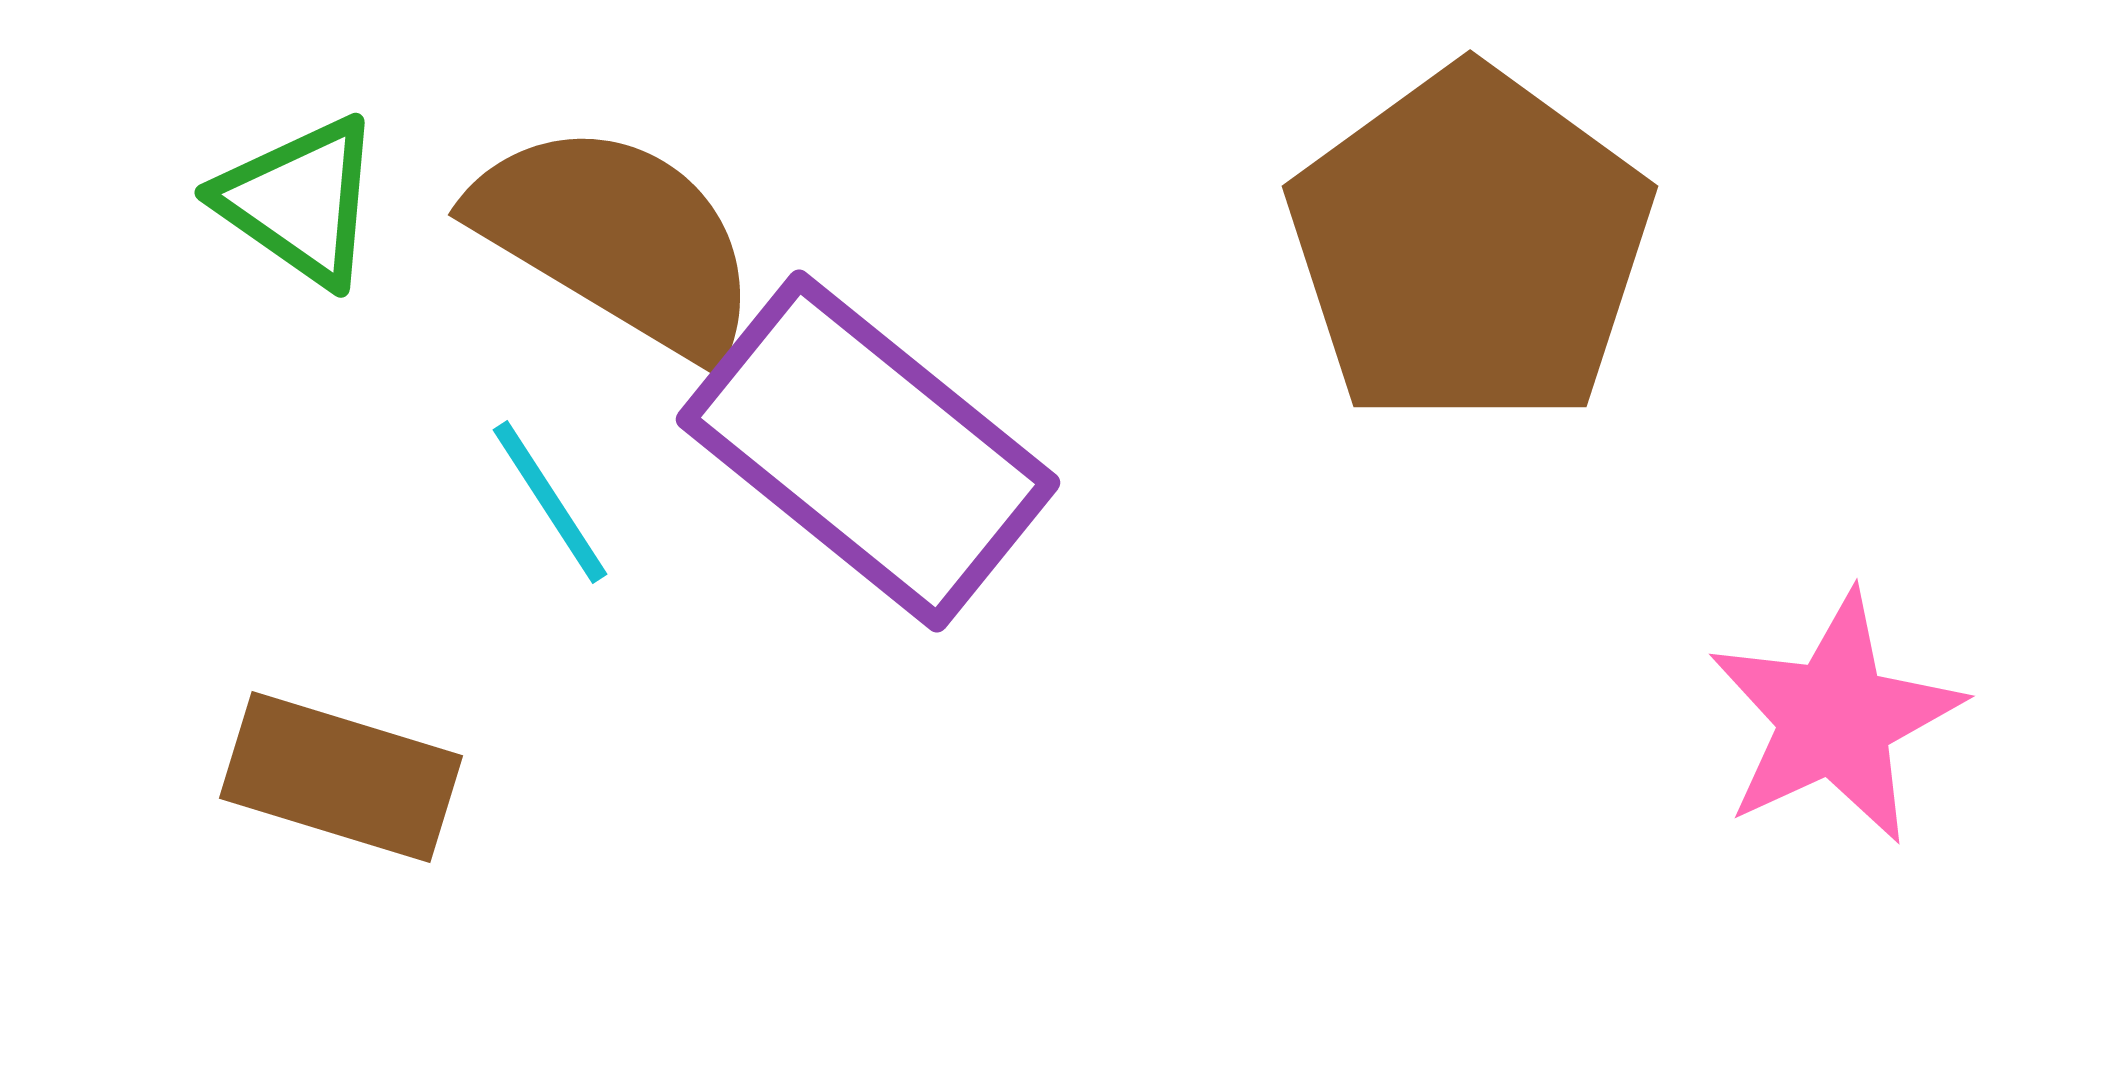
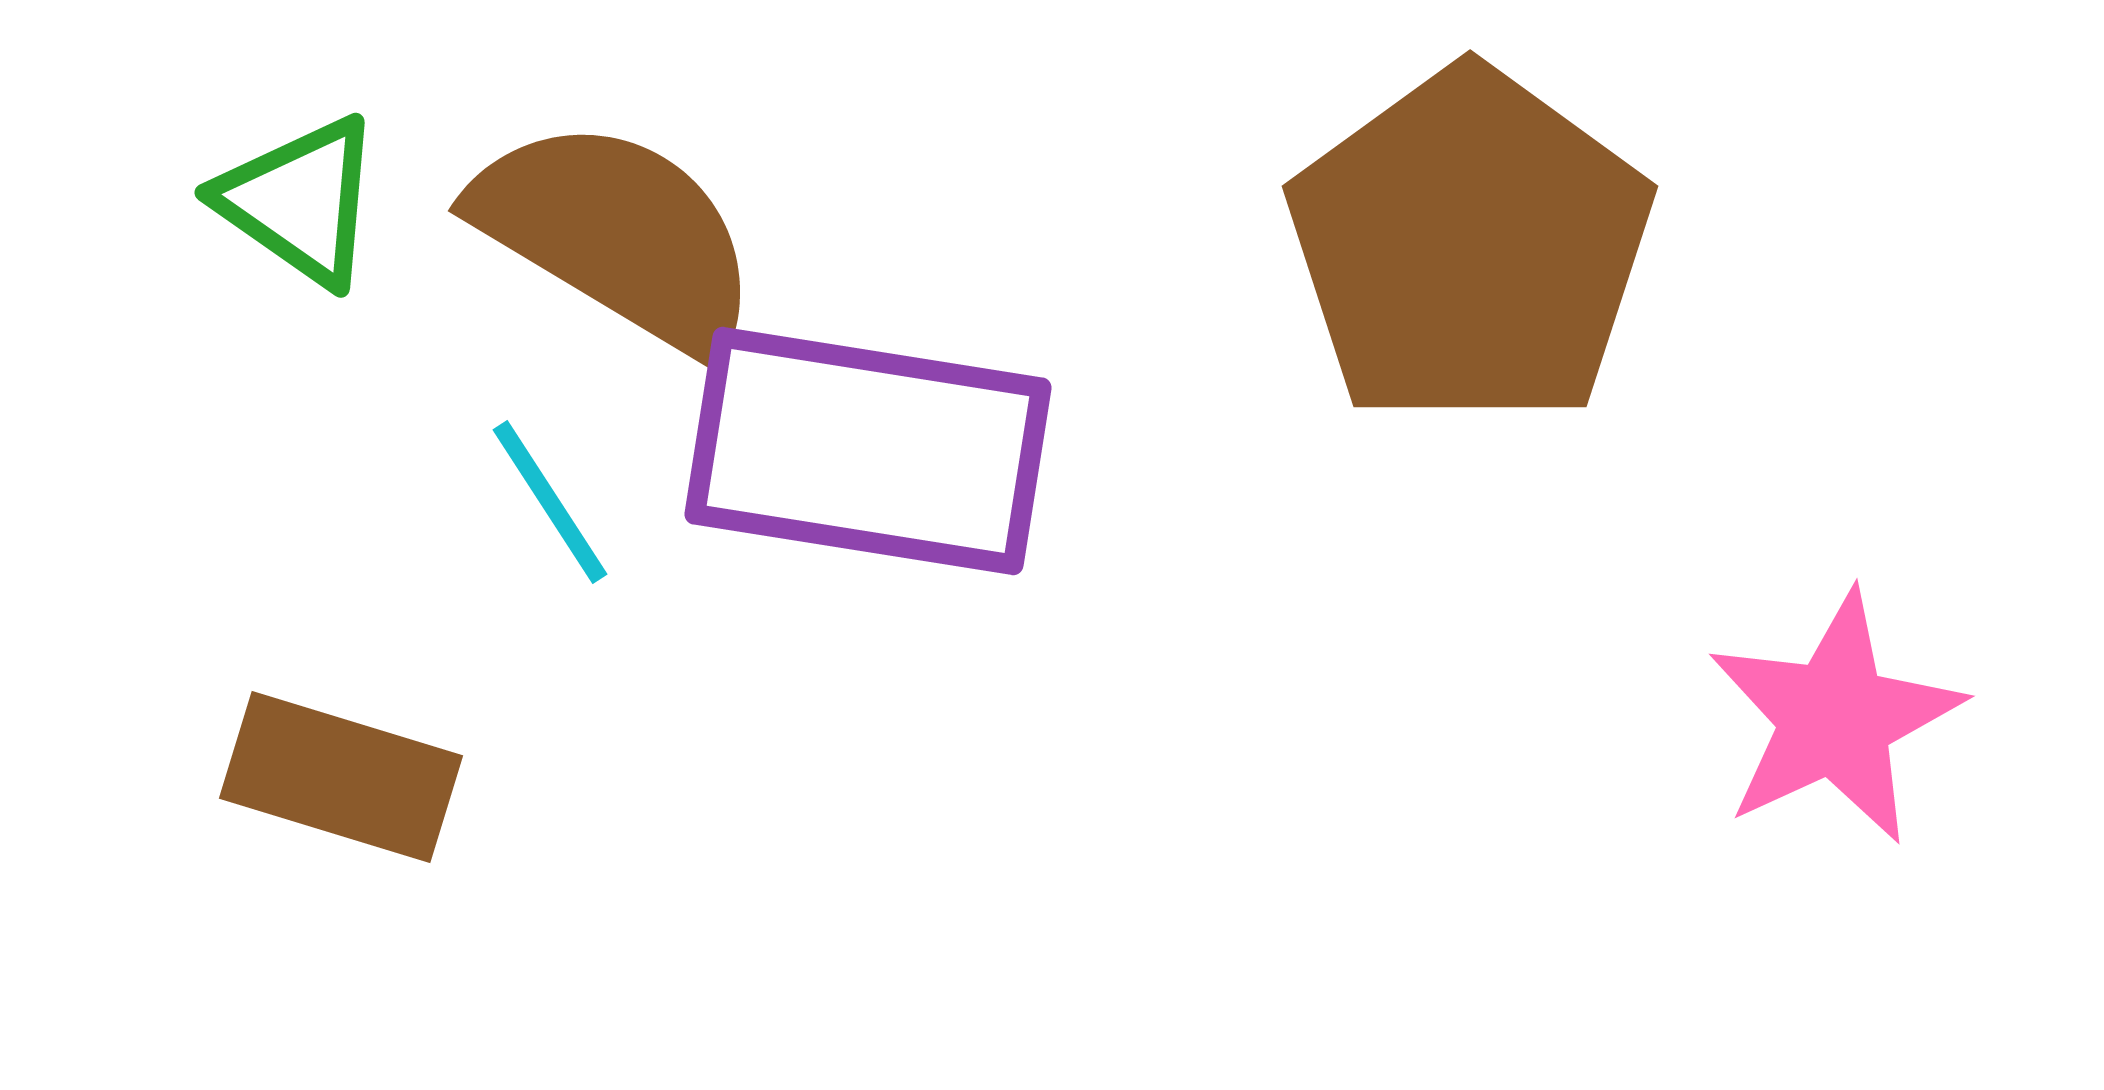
brown semicircle: moved 4 px up
purple rectangle: rotated 30 degrees counterclockwise
